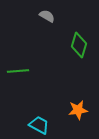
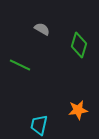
gray semicircle: moved 5 px left, 13 px down
green line: moved 2 px right, 6 px up; rotated 30 degrees clockwise
cyan trapezoid: rotated 105 degrees counterclockwise
